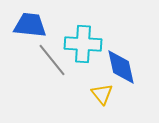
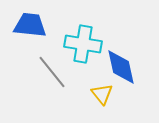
cyan cross: rotated 6 degrees clockwise
gray line: moved 12 px down
